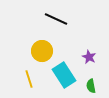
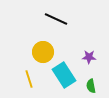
yellow circle: moved 1 px right, 1 px down
purple star: rotated 24 degrees counterclockwise
